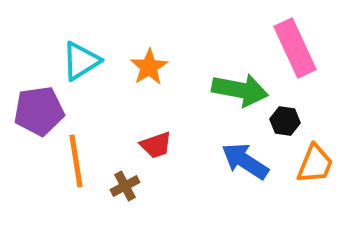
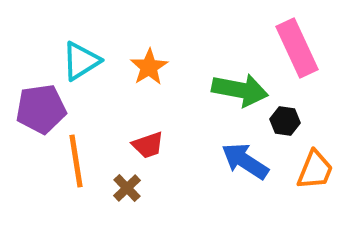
pink rectangle: moved 2 px right
purple pentagon: moved 2 px right, 2 px up
red trapezoid: moved 8 px left
orange trapezoid: moved 6 px down
brown cross: moved 2 px right, 2 px down; rotated 16 degrees counterclockwise
